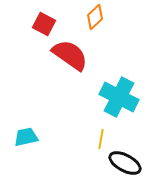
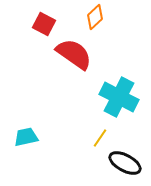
red semicircle: moved 4 px right, 1 px up
yellow line: moved 1 px left, 1 px up; rotated 24 degrees clockwise
